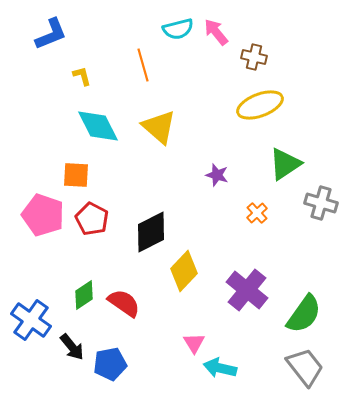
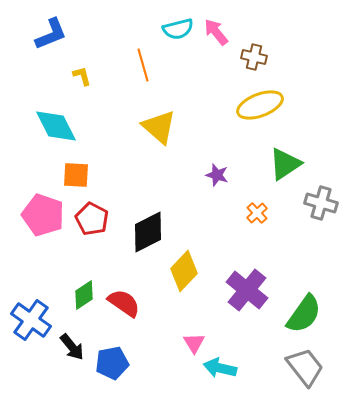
cyan diamond: moved 42 px left
black diamond: moved 3 px left
blue pentagon: moved 2 px right, 1 px up
